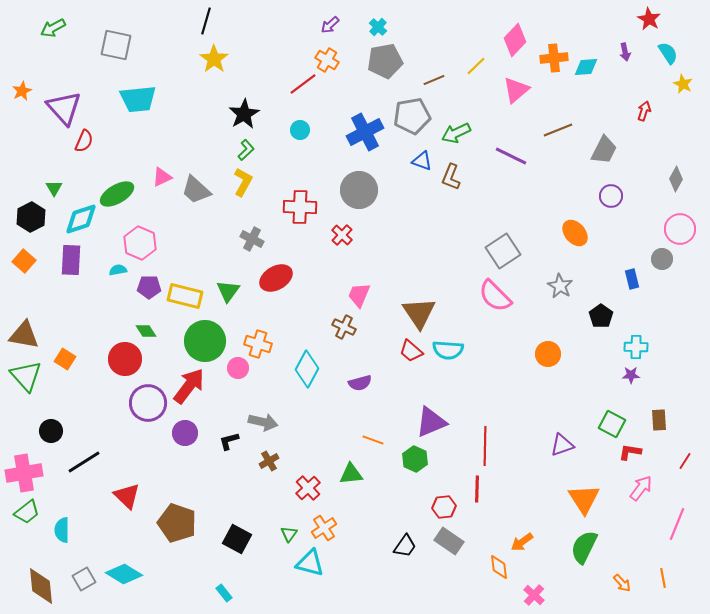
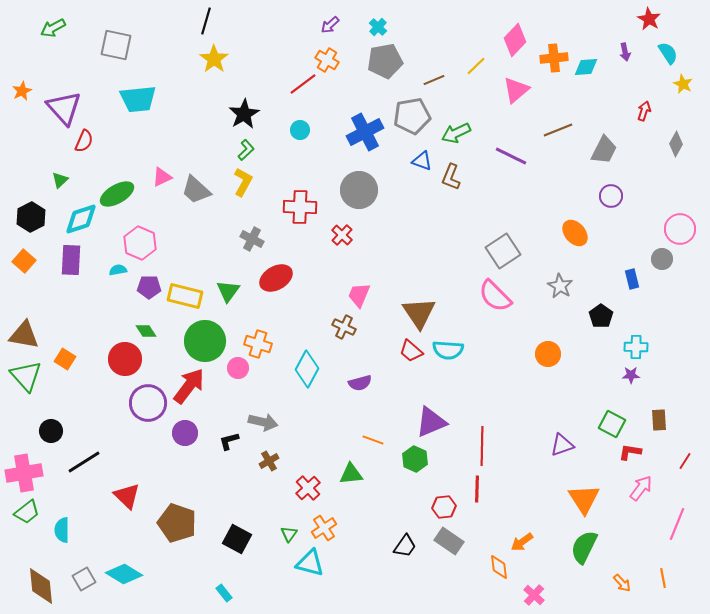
gray diamond at (676, 179): moved 35 px up
green triangle at (54, 188): moved 6 px right, 8 px up; rotated 18 degrees clockwise
red line at (485, 446): moved 3 px left
